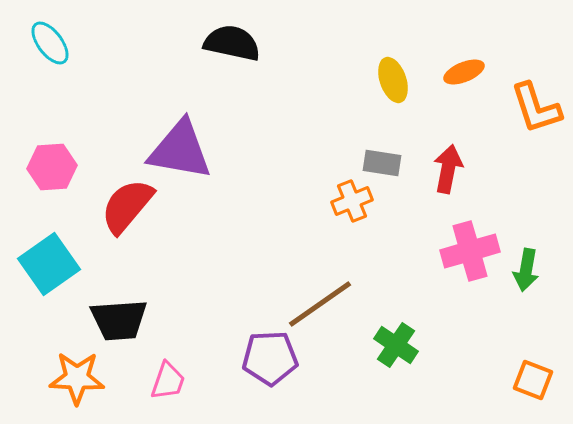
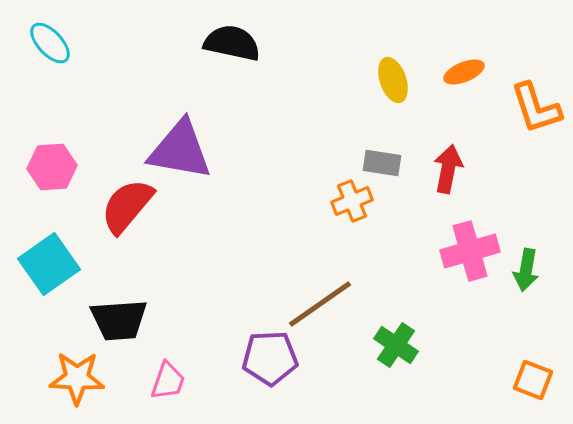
cyan ellipse: rotated 6 degrees counterclockwise
